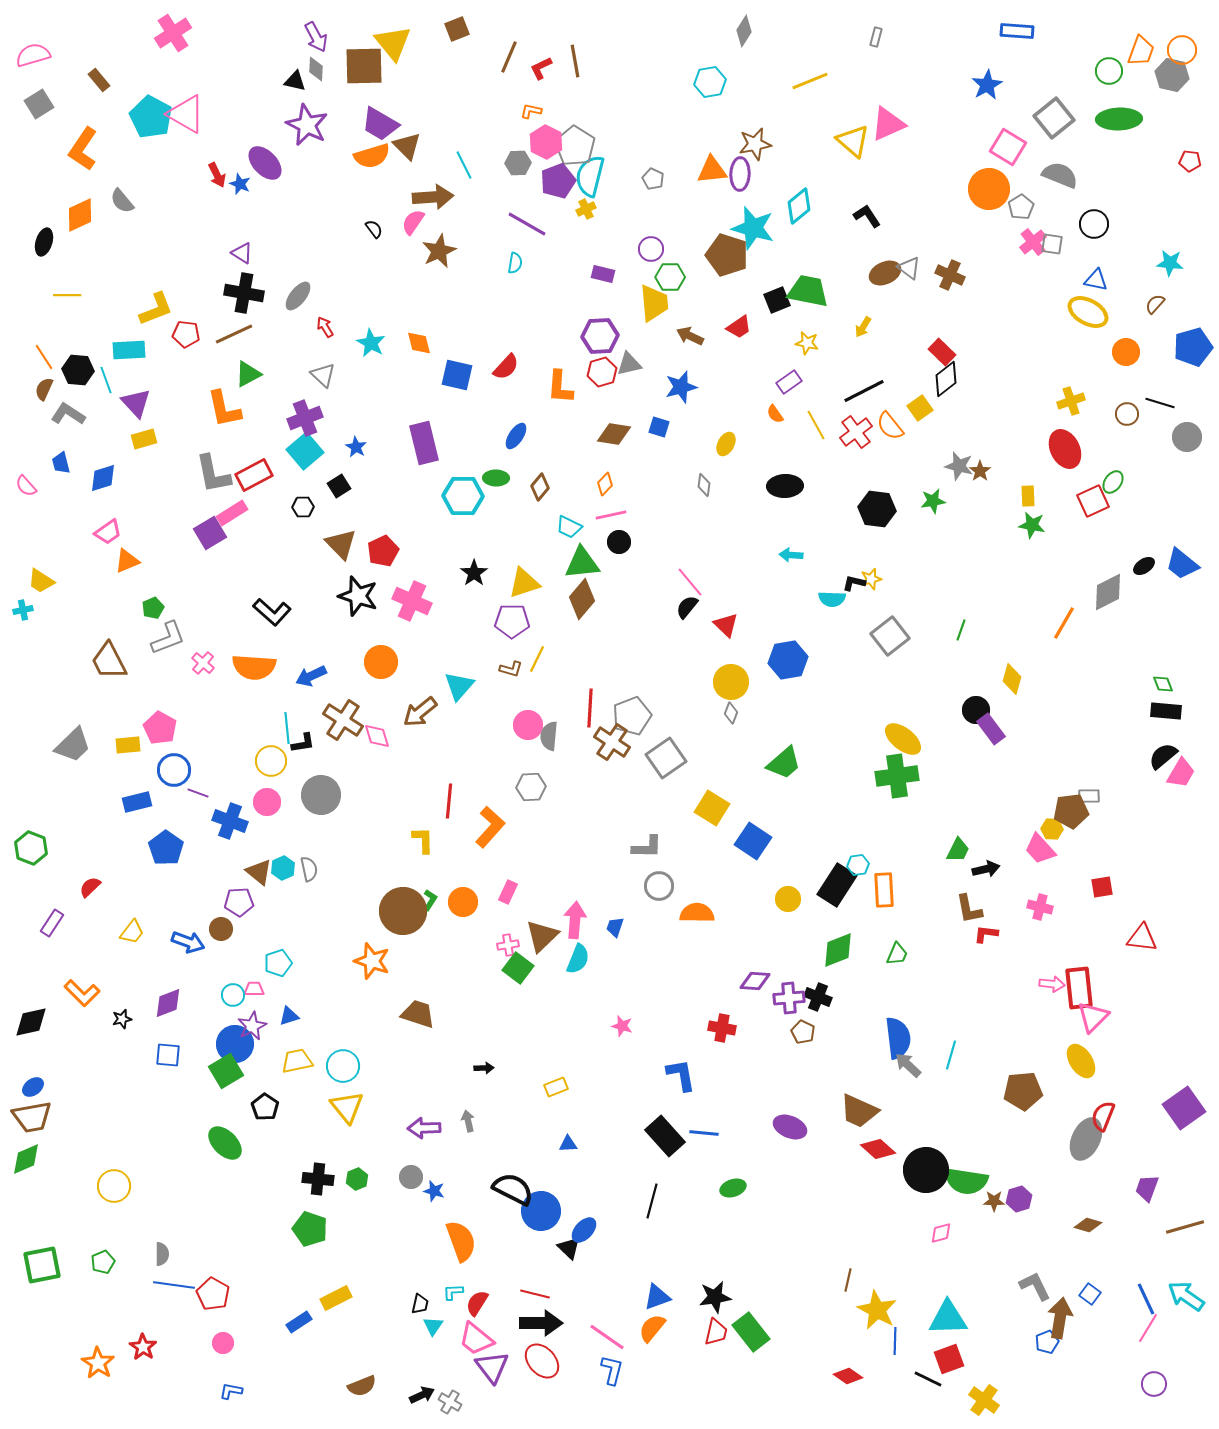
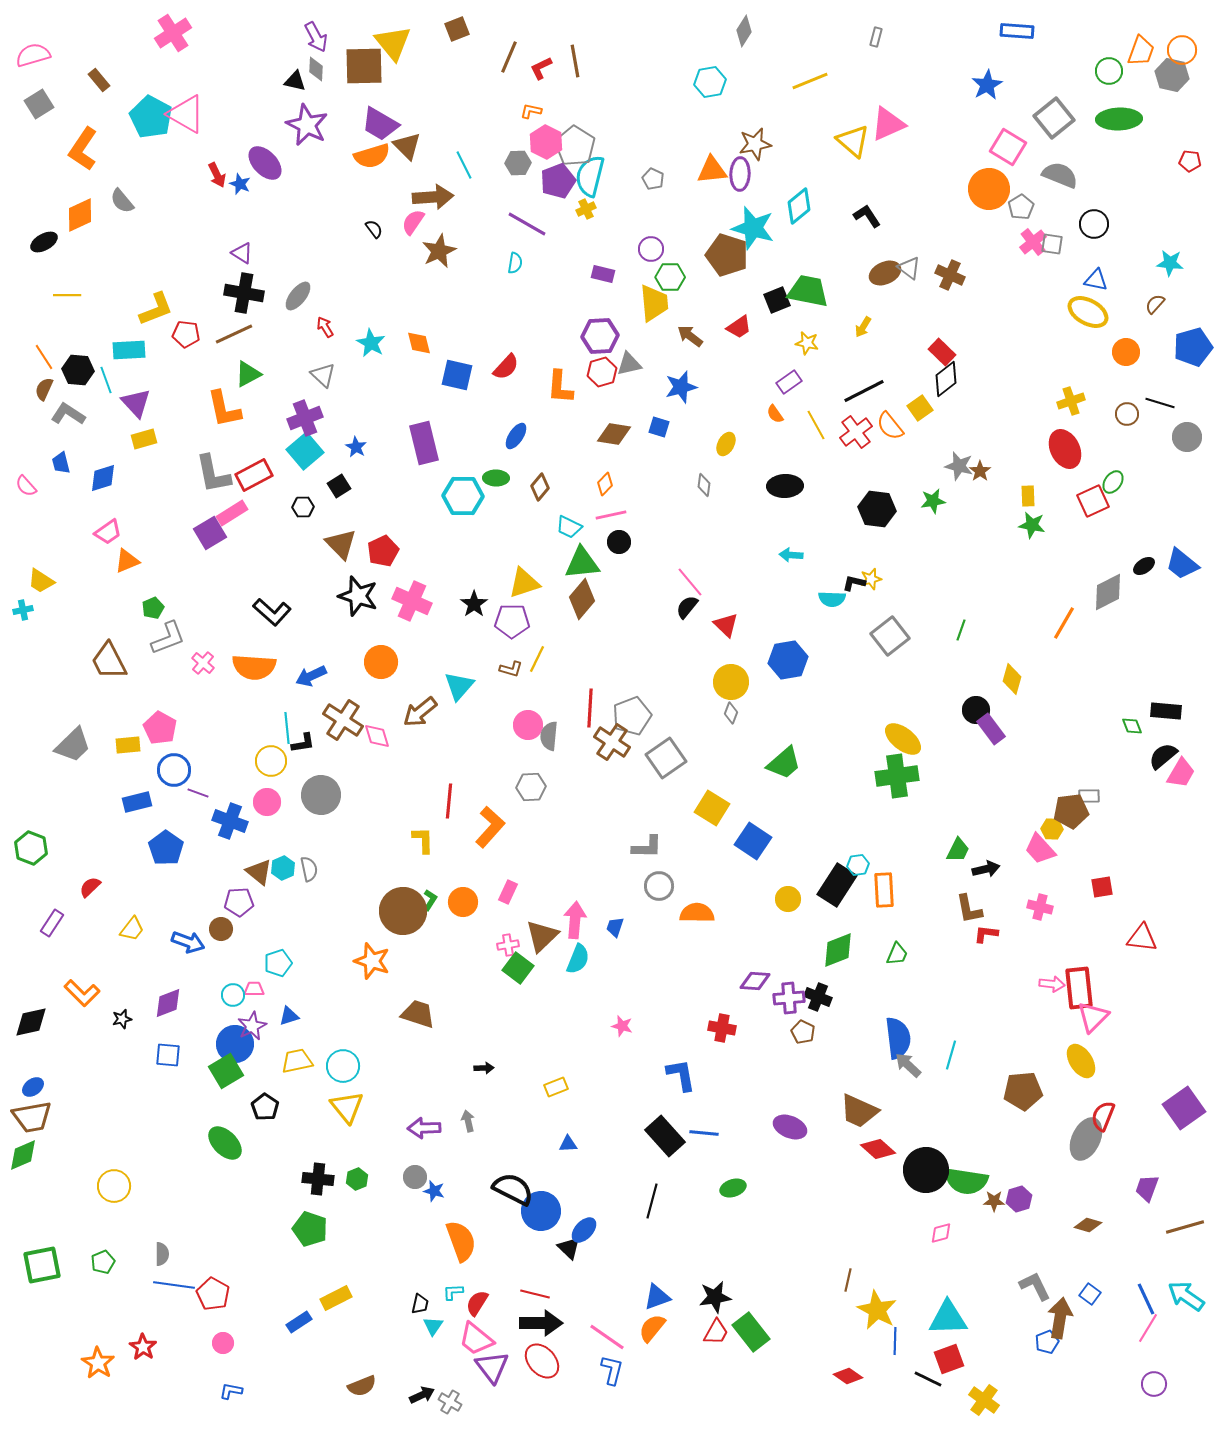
black ellipse at (44, 242): rotated 44 degrees clockwise
brown arrow at (690, 336): rotated 12 degrees clockwise
black star at (474, 573): moved 31 px down
green diamond at (1163, 684): moved 31 px left, 42 px down
yellow trapezoid at (132, 932): moved 3 px up
green diamond at (26, 1159): moved 3 px left, 4 px up
gray circle at (411, 1177): moved 4 px right
red trapezoid at (716, 1332): rotated 16 degrees clockwise
